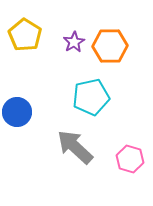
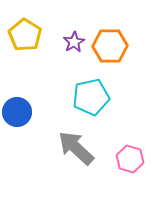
gray arrow: moved 1 px right, 1 px down
